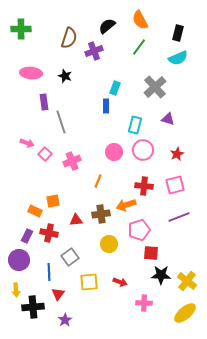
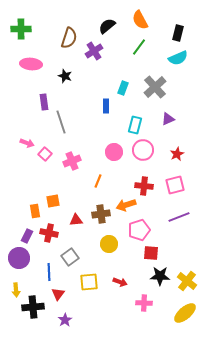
purple cross at (94, 51): rotated 12 degrees counterclockwise
pink ellipse at (31, 73): moved 9 px up
cyan rectangle at (115, 88): moved 8 px right
purple triangle at (168, 119): rotated 40 degrees counterclockwise
orange rectangle at (35, 211): rotated 56 degrees clockwise
purple circle at (19, 260): moved 2 px up
black star at (161, 275): moved 1 px left, 1 px down
